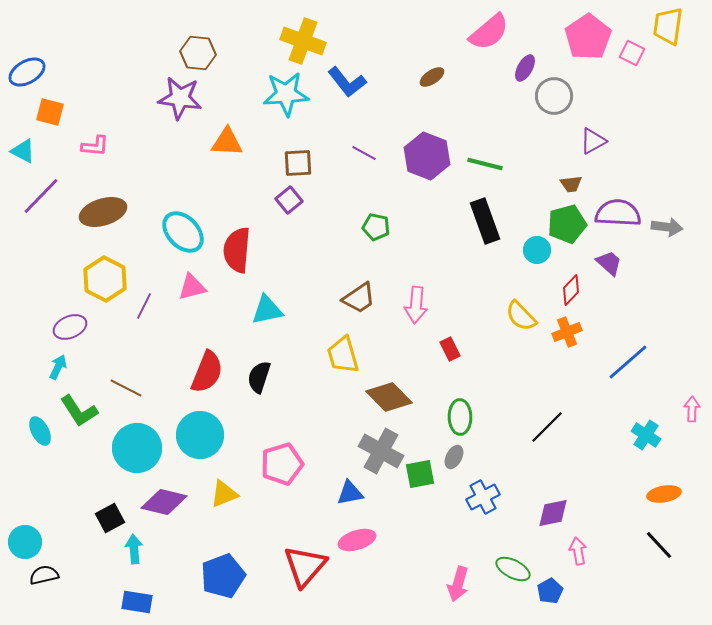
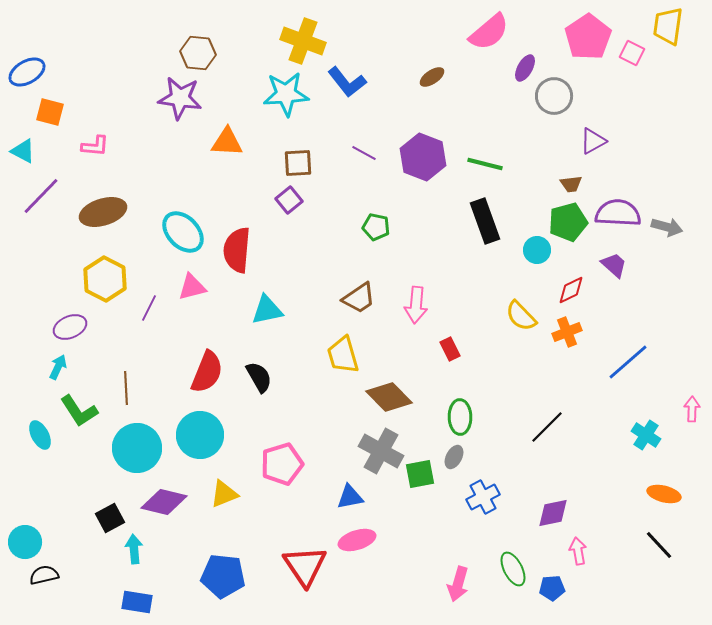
purple hexagon at (427, 156): moved 4 px left, 1 px down
green pentagon at (567, 224): moved 1 px right, 2 px up
gray arrow at (667, 227): rotated 8 degrees clockwise
purple trapezoid at (609, 263): moved 5 px right, 2 px down
red diamond at (571, 290): rotated 20 degrees clockwise
purple line at (144, 306): moved 5 px right, 2 px down
black semicircle at (259, 377): rotated 132 degrees clockwise
brown line at (126, 388): rotated 60 degrees clockwise
cyan ellipse at (40, 431): moved 4 px down
blue triangle at (350, 493): moved 4 px down
orange ellipse at (664, 494): rotated 24 degrees clockwise
red triangle at (305, 566): rotated 15 degrees counterclockwise
green ellipse at (513, 569): rotated 36 degrees clockwise
blue pentagon at (223, 576): rotated 27 degrees clockwise
blue pentagon at (550, 591): moved 2 px right, 3 px up; rotated 25 degrees clockwise
